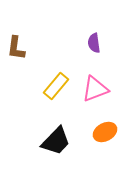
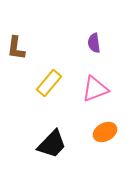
yellow rectangle: moved 7 px left, 3 px up
black trapezoid: moved 4 px left, 3 px down
